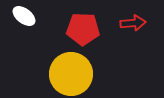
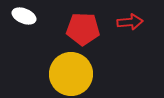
white ellipse: rotated 15 degrees counterclockwise
red arrow: moved 3 px left, 1 px up
